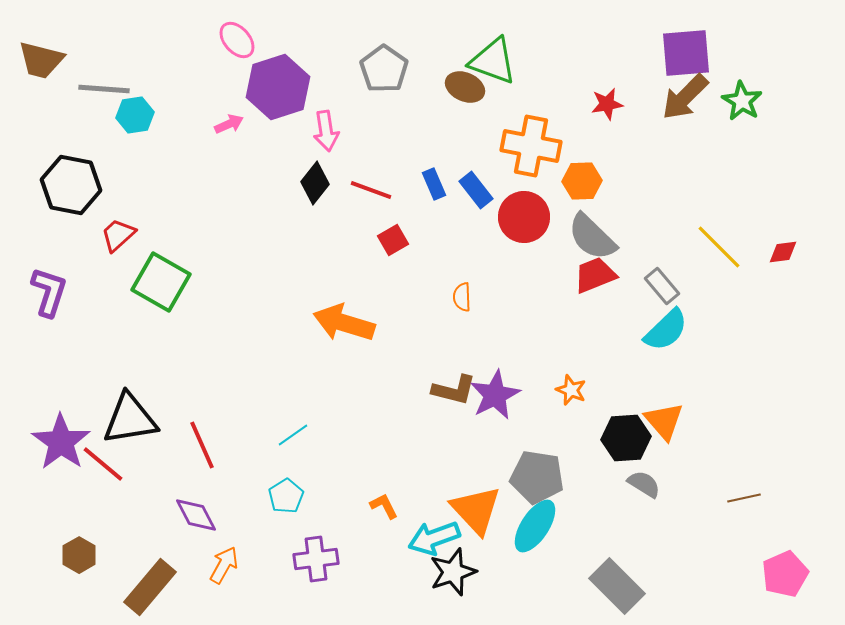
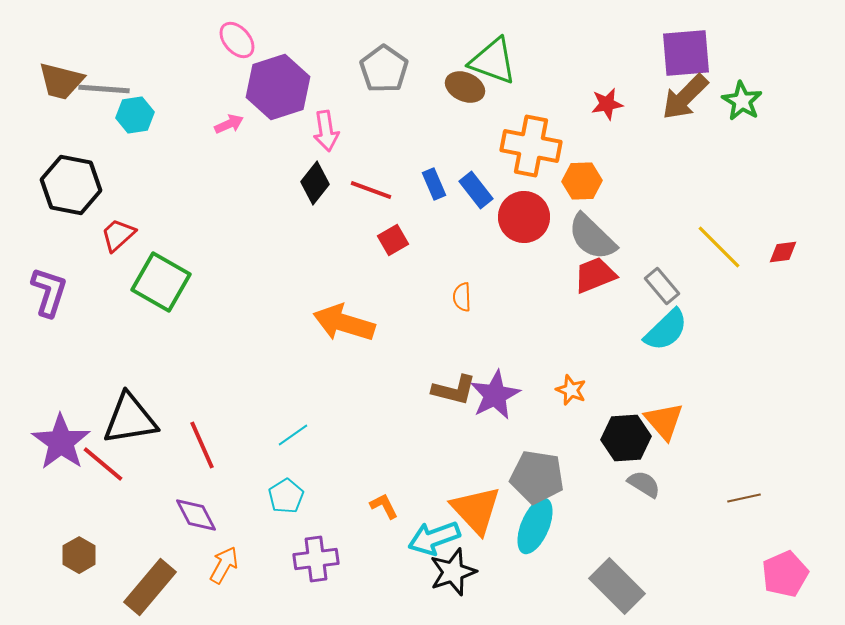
brown trapezoid at (41, 60): moved 20 px right, 21 px down
cyan ellipse at (535, 526): rotated 10 degrees counterclockwise
